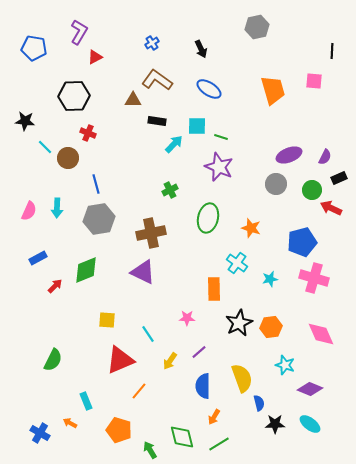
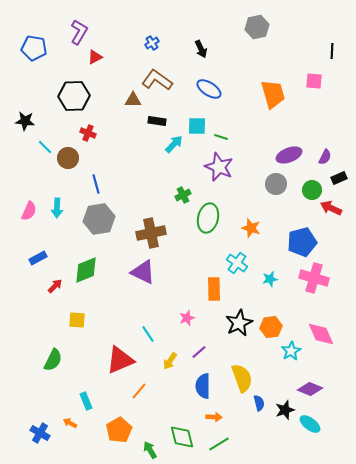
orange trapezoid at (273, 90): moved 4 px down
green cross at (170, 190): moved 13 px right, 5 px down
pink star at (187, 318): rotated 21 degrees counterclockwise
yellow square at (107, 320): moved 30 px left
cyan star at (285, 365): moved 6 px right, 14 px up; rotated 24 degrees clockwise
orange arrow at (214, 417): rotated 119 degrees counterclockwise
black star at (275, 424): moved 10 px right, 14 px up; rotated 18 degrees counterclockwise
orange pentagon at (119, 430): rotated 25 degrees clockwise
